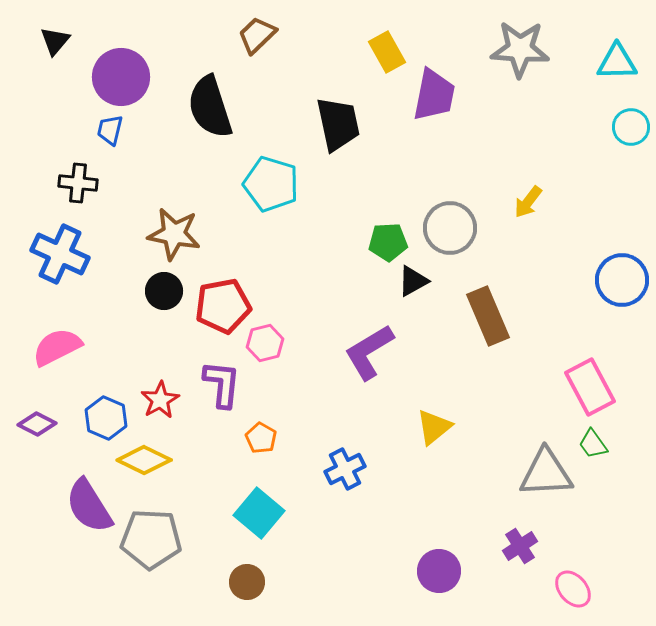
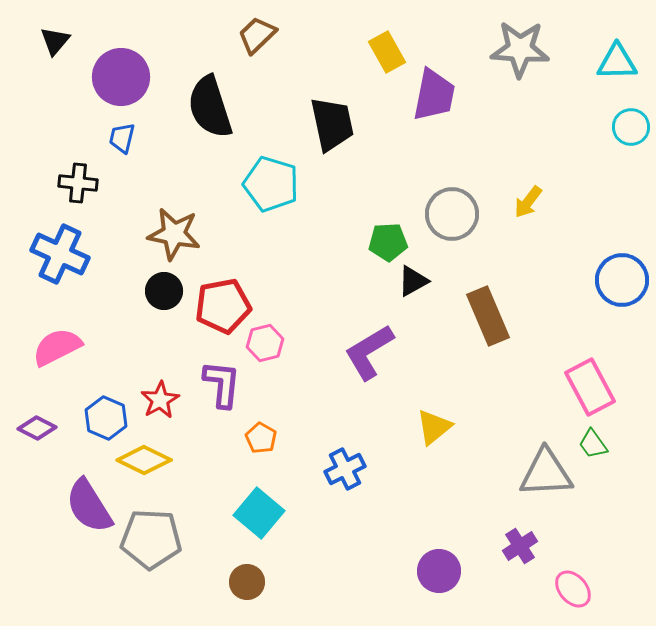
black trapezoid at (338, 124): moved 6 px left
blue trapezoid at (110, 130): moved 12 px right, 8 px down
gray circle at (450, 228): moved 2 px right, 14 px up
purple diamond at (37, 424): moved 4 px down
